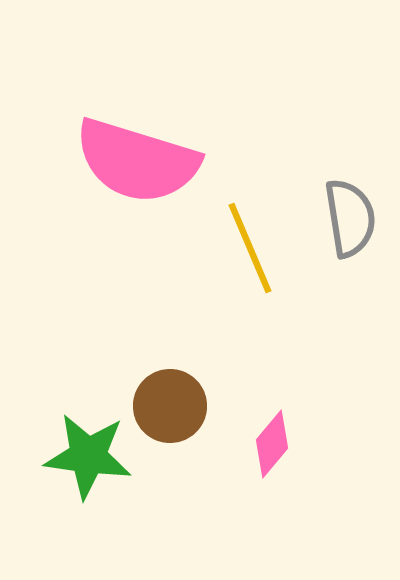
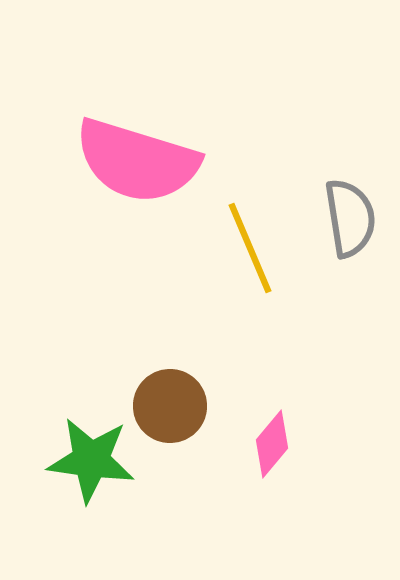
green star: moved 3 px right, 4 px down
